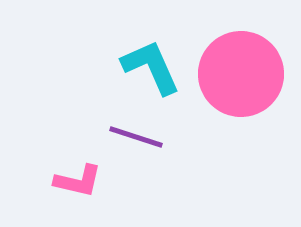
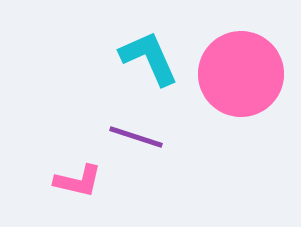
cyan L-shape: moved 2 px left, 9 px up
